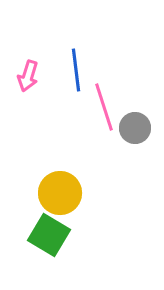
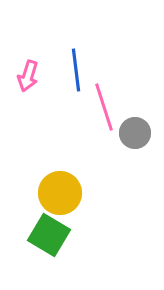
gray circle: moved 5 px down
